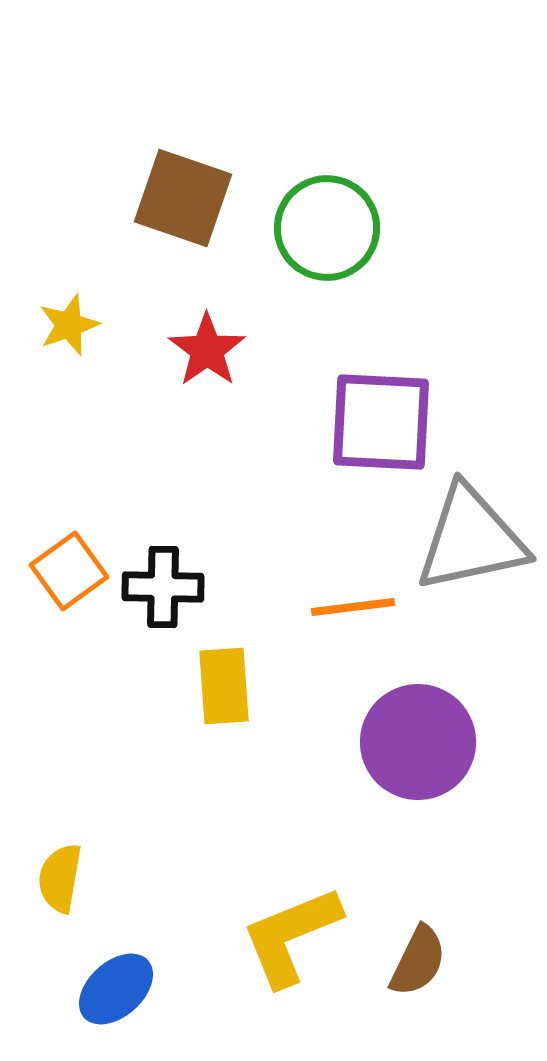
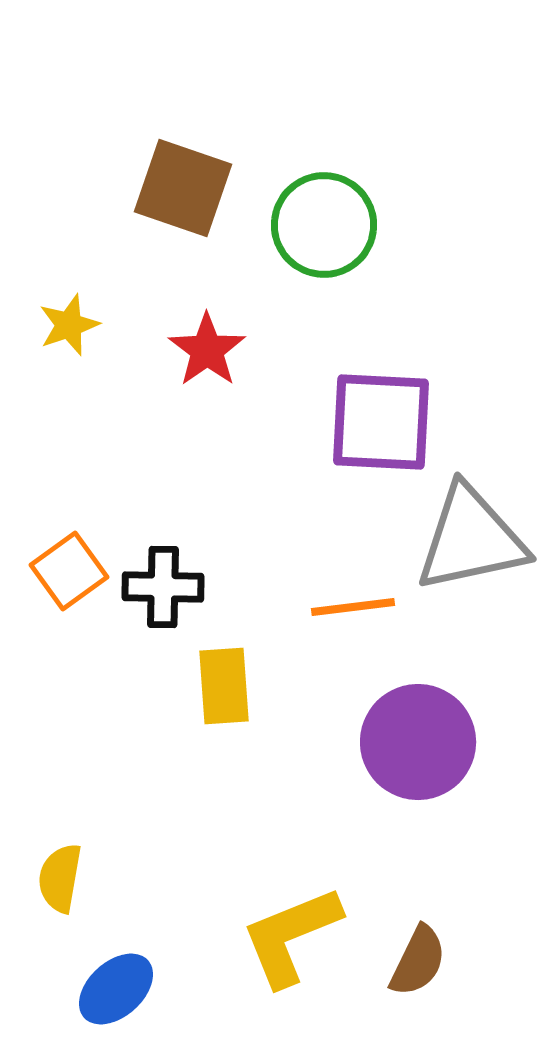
brown square: moved 10 px up
green circle: moved 3 px left, 3 px up
